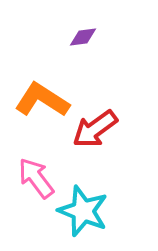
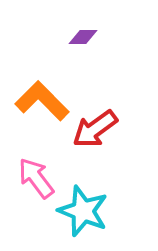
purple diamond: rotated 8 degrees clockwise
orange L-shape: moved 1 px down; rotated 12 degrees clockwise
